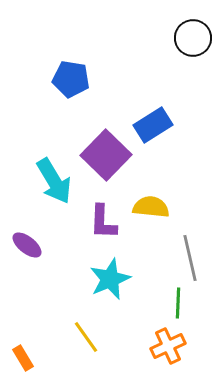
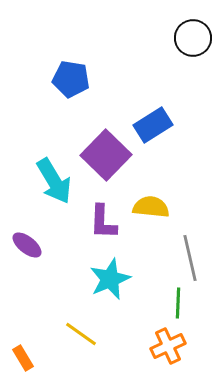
yellow line: moved 5 px left, 3 px up; rotated 20 degrees counterclockwise
